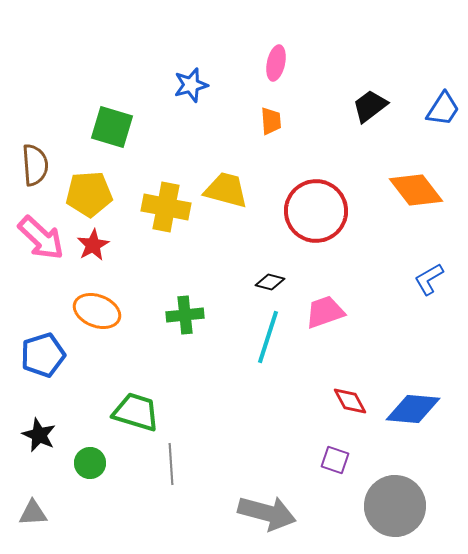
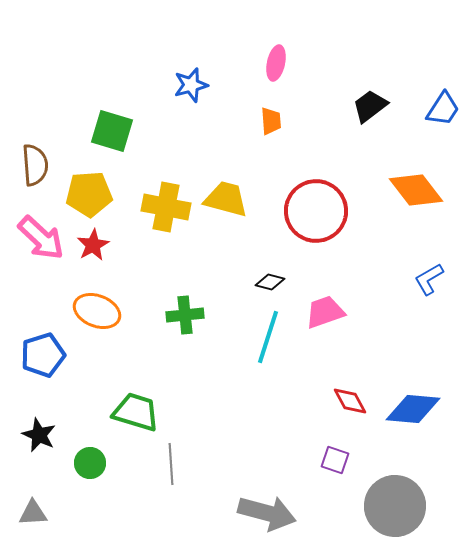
green square: moved 4 px down
yellow trapezoid: moved 9 px down
